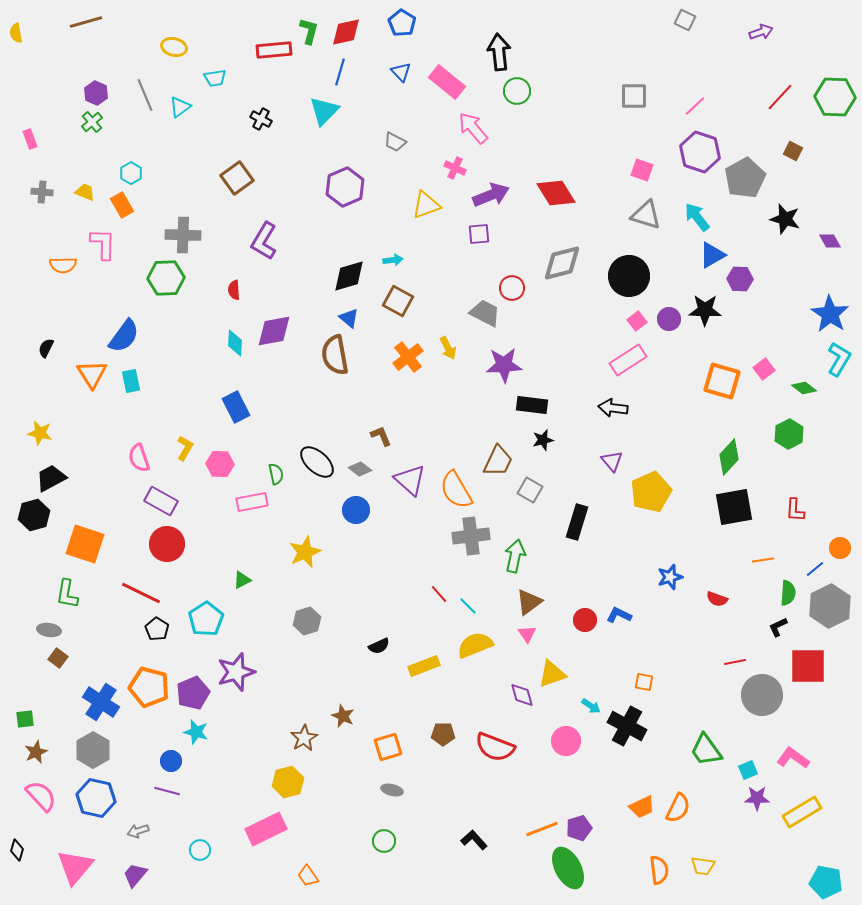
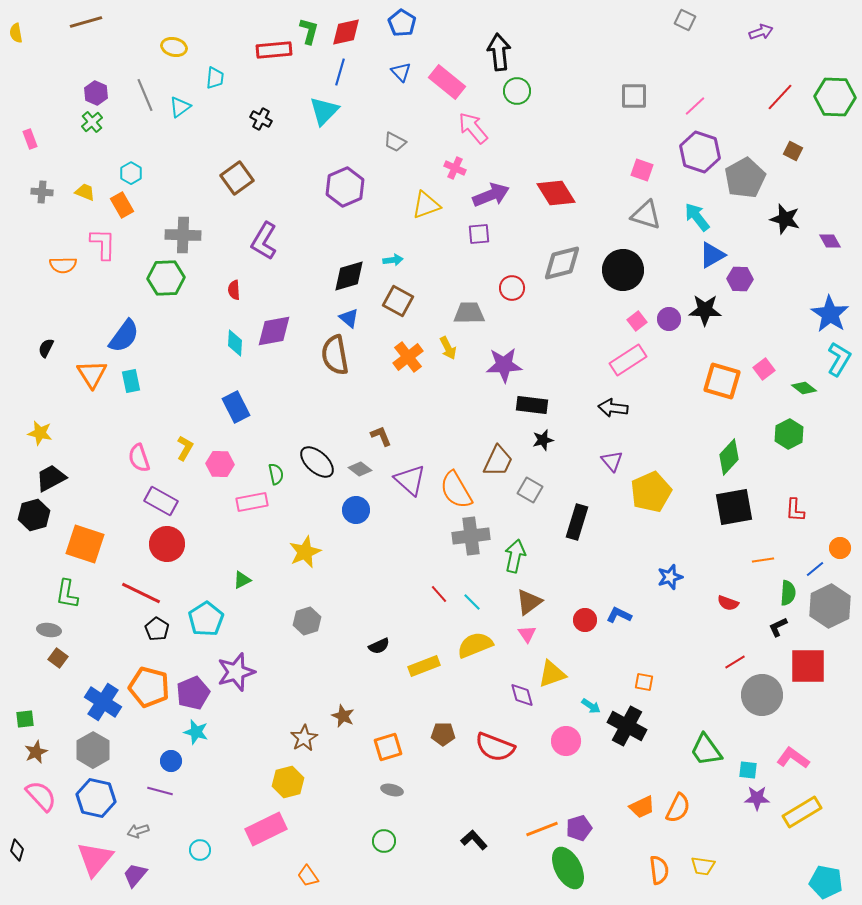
cyan trapezoid at (215, 78): rotated 75 degrees counterclockwise
black circle at (629, 276): moved 6 px left, 6 px up
gray trapezoid at (485, 313): moved 16 px left; rotated 28 degrees counterclockwise
red semicircle at (717, 599): moved 11 px right, 4 px down
cyan line at (468, 606): moved 4 px right, 4 px up
red line at (735, 662): rotated 20 degrees counterclockwise
blue cross at (101, 702): moved 2 px right
cyan square at (748, 770): rotated 30 degrees clockwise
purple line at (167, 791): moved 7 px left
pink triangle at (75, 867): moved 20 px right, 8 px up
